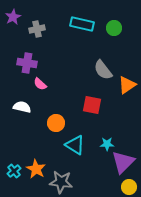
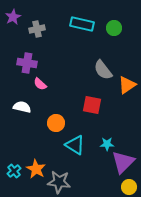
gray star: moved 2 px left
